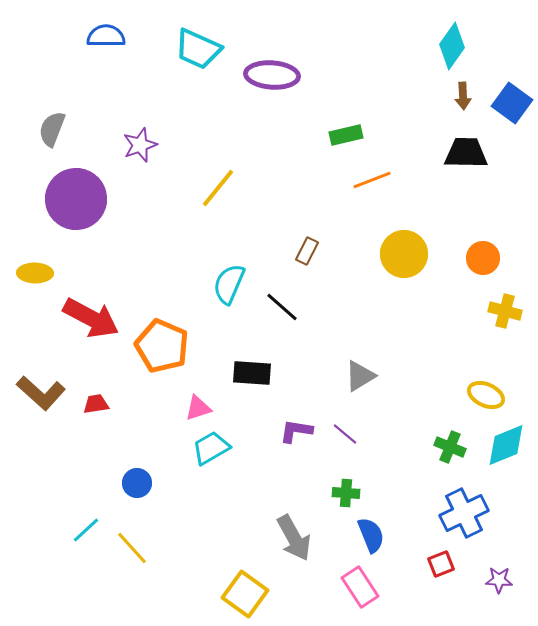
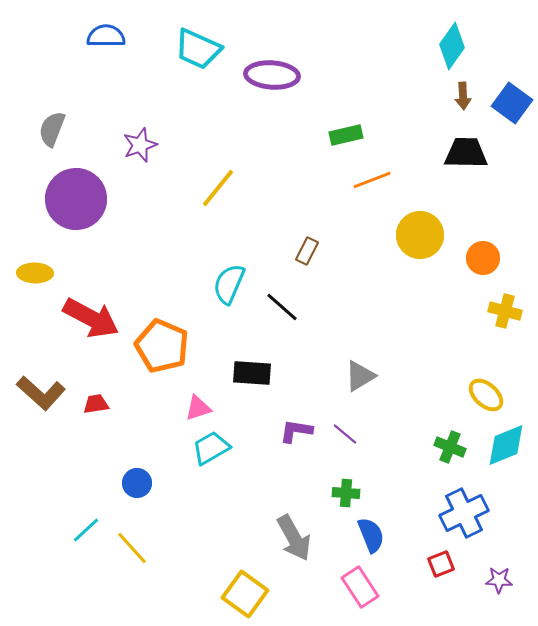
yellow circle at (404, 254): moved 16 px right, 19 px up
yellow ellipse at (486, 395): rotated 18 degrees clockwise
